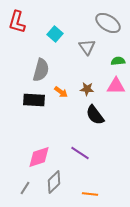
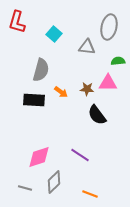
gray ellipse: moved 1 px right, 4 px down; rotated 70 degrees clockwise
cyan square: moved 1 px left
gray triangle: rotated 48 degrees counterclockwise
pink triangle: moved 8 px left, 3 px up
black semicircle: moved 2 px right
purple line: moved 2 px down
gray line: rotated 72 degrees clockwise
orange line: rotated 14 degrees clockwise
